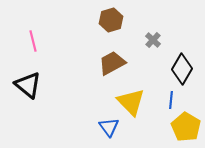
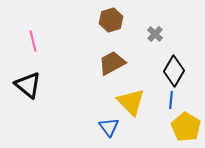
gray cross: moved 2 px right, 6 px up
black diamond: moved 8 px left, 2 px down
